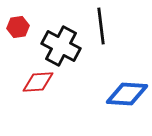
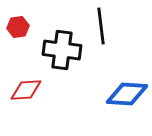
black cross: moved 1 px right, 4 px down; rotated 21 degrees counterclockwise
red diamond: moved 12 px left, 8 px down
